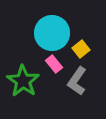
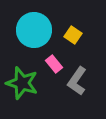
cyan circle: moved 18 px left, 3 px up
yellow square: moved 8 px left, 14 px up; rotated 18 degrees counterclockwise
green star: moved 1 px left, 2 px down; rotated 16 degrees counterclockwise
